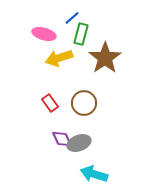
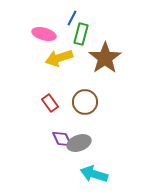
blue line: rotated 21 degrees counterclockwise
brown circle: moved 1 px right, 1 px up
